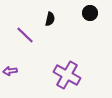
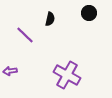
black circle: moved 1 px left
